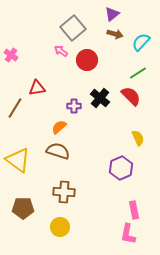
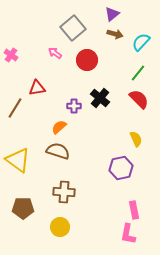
pink arrow: moved 6 px left, 2 px down
green line: rotated 18 degrees counterclockwise
red semicircle: moved 8 px right, 3 px down
yellow semicircle: moved 2 px left, 1 px down
purple hexagon: rotated 10 degrees clockwise
